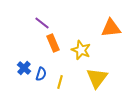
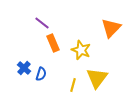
orange triangle: rotated 40 degrees counterclockwise
yellow line: moved 13 px right, 3 px down
